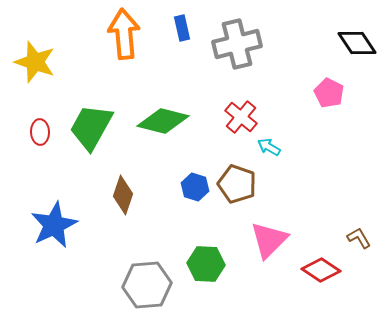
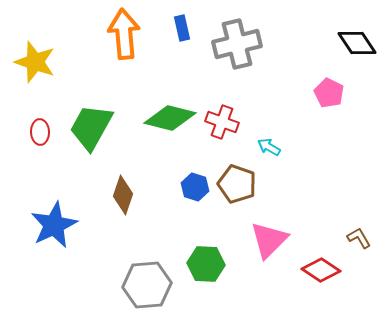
red cross: moved 19 px left, 5 px down; rotated 20 degrees counterclockwise
green diamond: moved 7 px right, 3 px up
